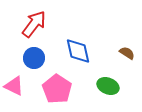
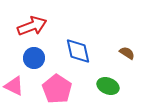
red arrow: moved 2 px left, 2 px down; rotated 32 degrees clockwise
